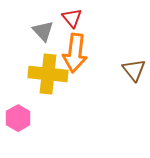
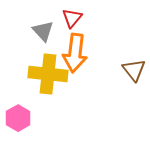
red triangle: rotated 20 degrees clockwise
